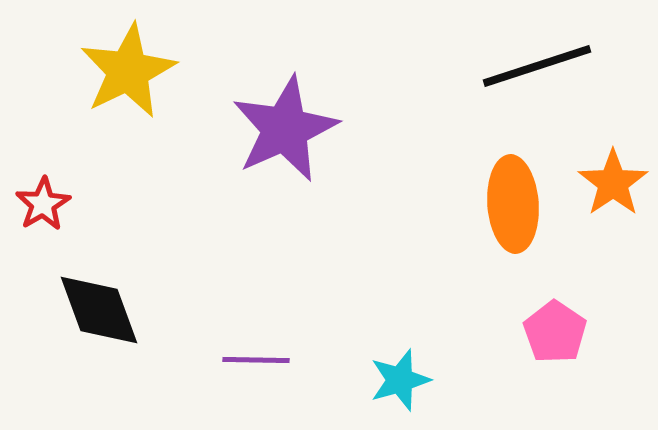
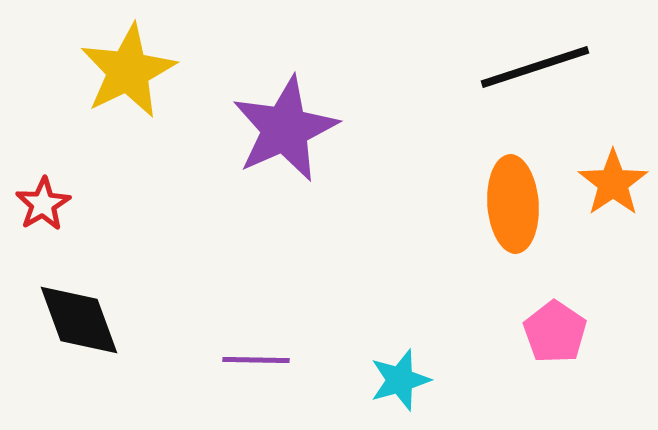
black line: moved 2 px left, 1 px down
black diamond: moved 20 px left, 10 px down
